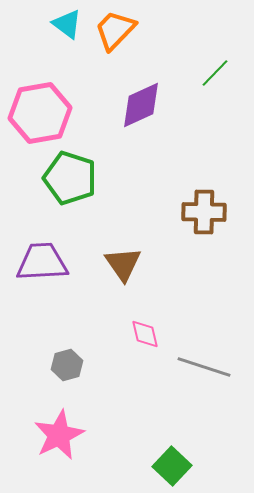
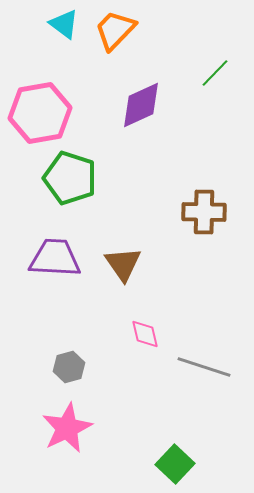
cyan triangle: moved 3 px left
purple trapezoid: moved 13 px right, 4 px up; rotated 6 degrees clockwise
gray hexagon: moved 2 px right, 2 px down
pink star: moved 8 px right, 7 px up
green square: moved 3 px right, 2 px up
